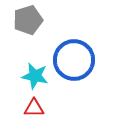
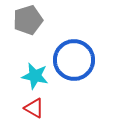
red triangle: rotated 30 degrees clockwise
